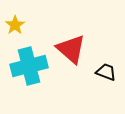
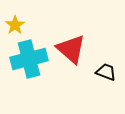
cyan cross: moved 7 px up
